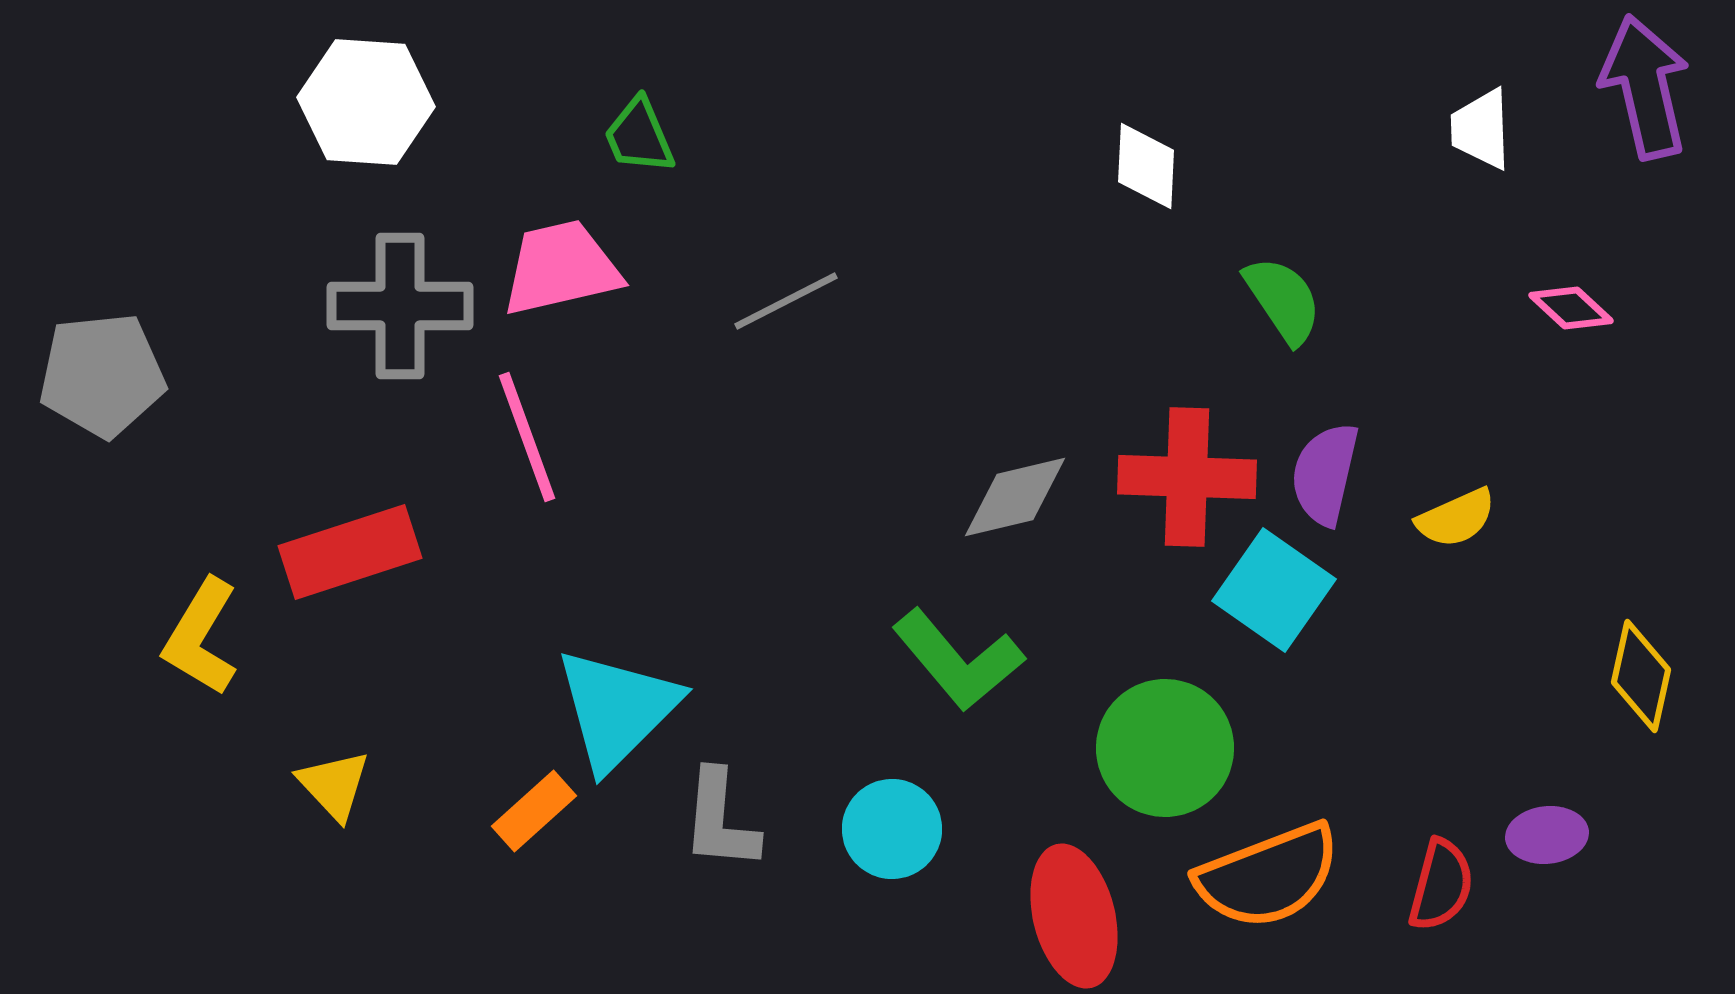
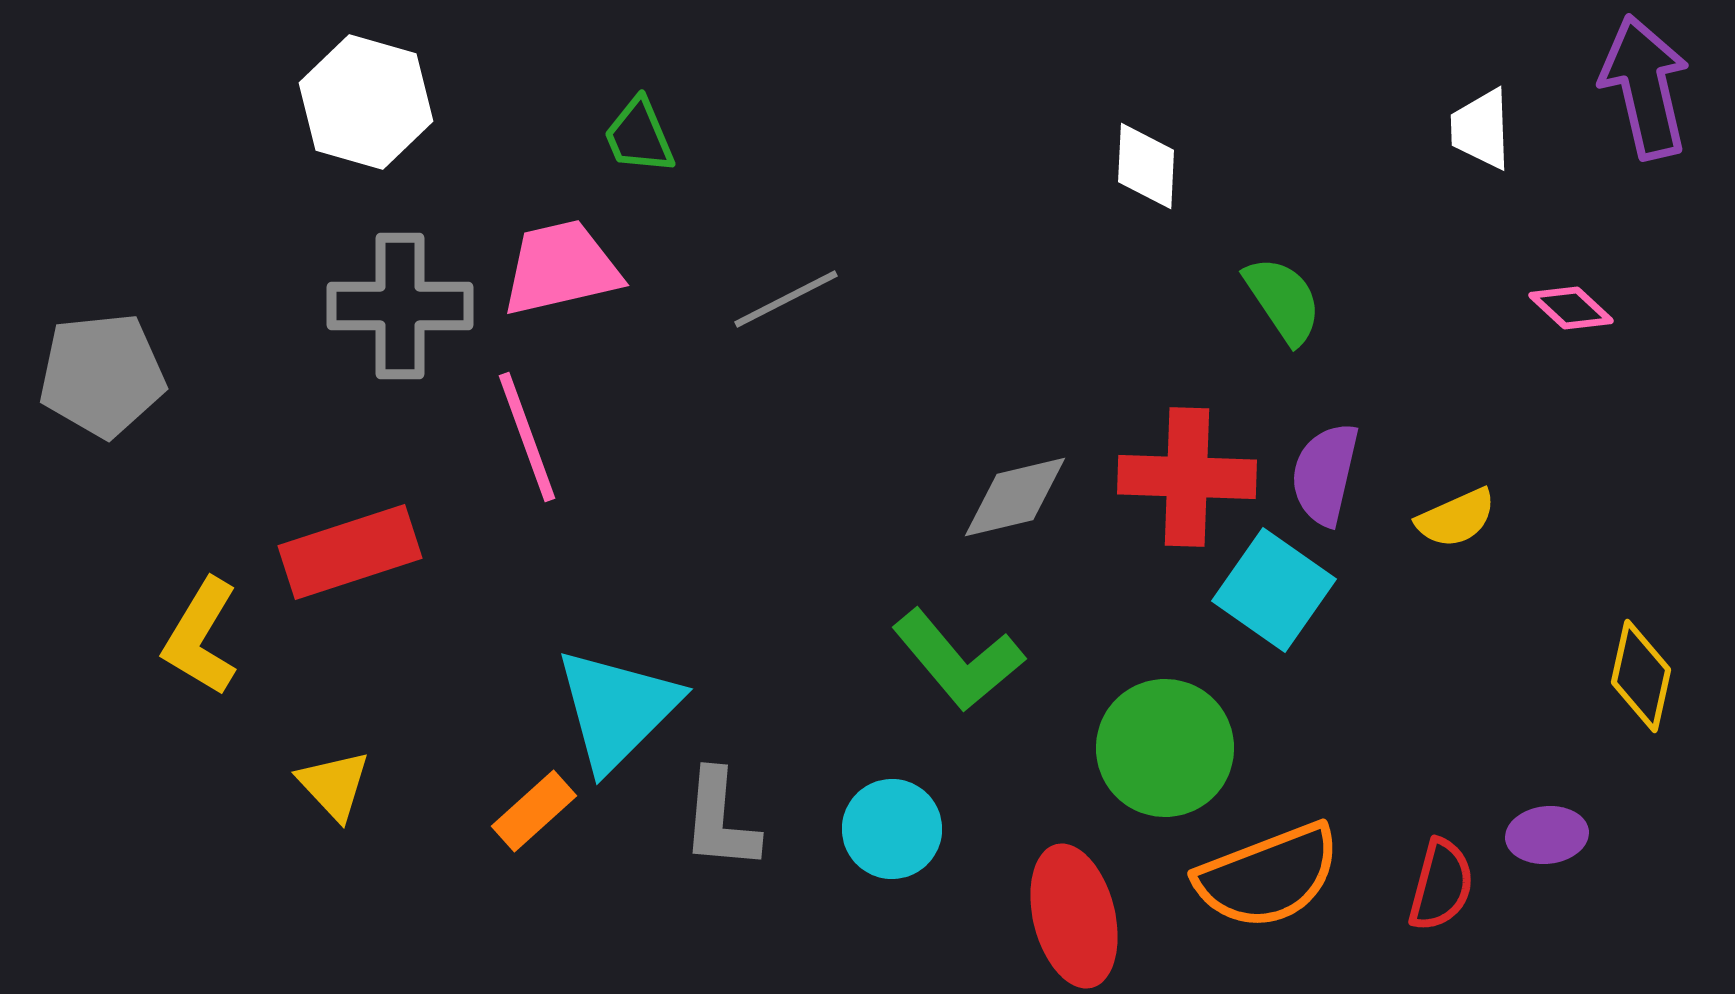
white hexagon: rotated 12 degrees clockwise
gray line: moved 2 px up
